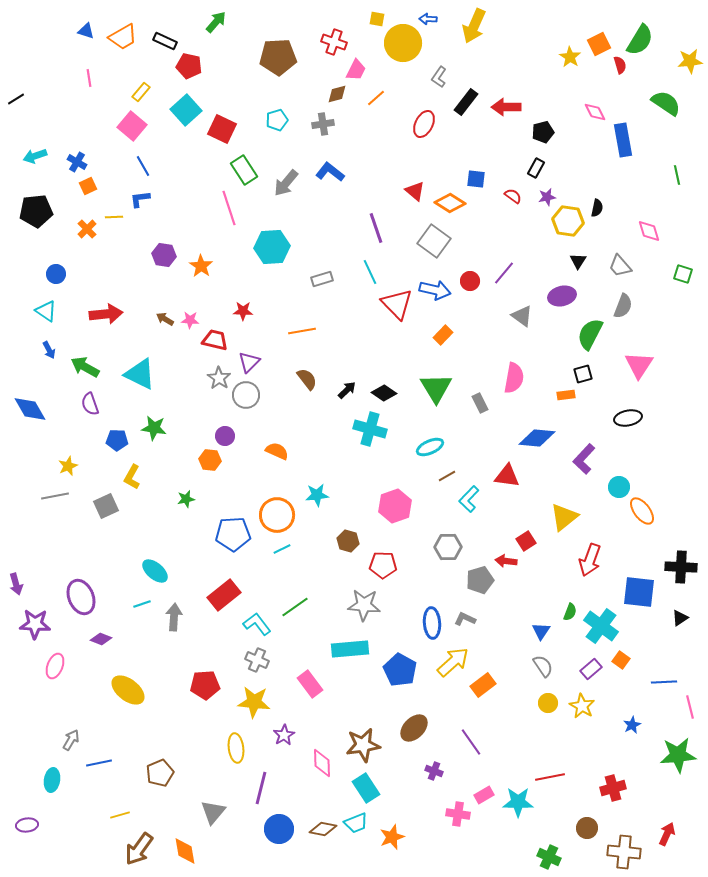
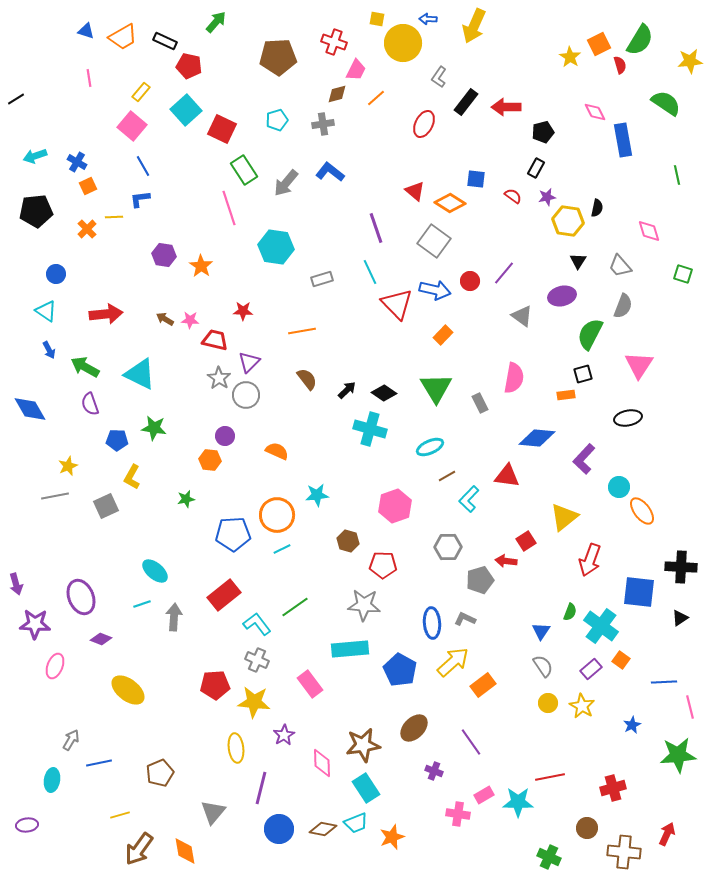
cyan hexagon at (272, 247): moved 4 px right; rotated 12 degrees clockwise
red pentagon at (205, 685): moved 10 px right
